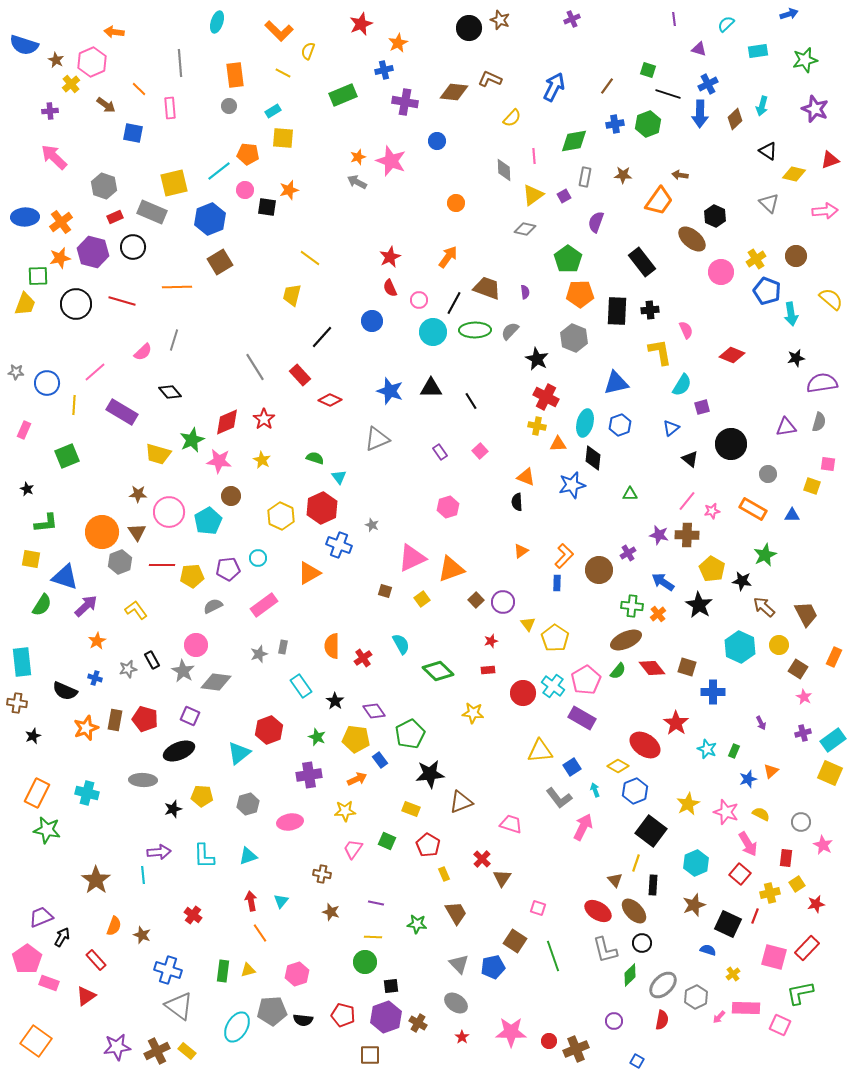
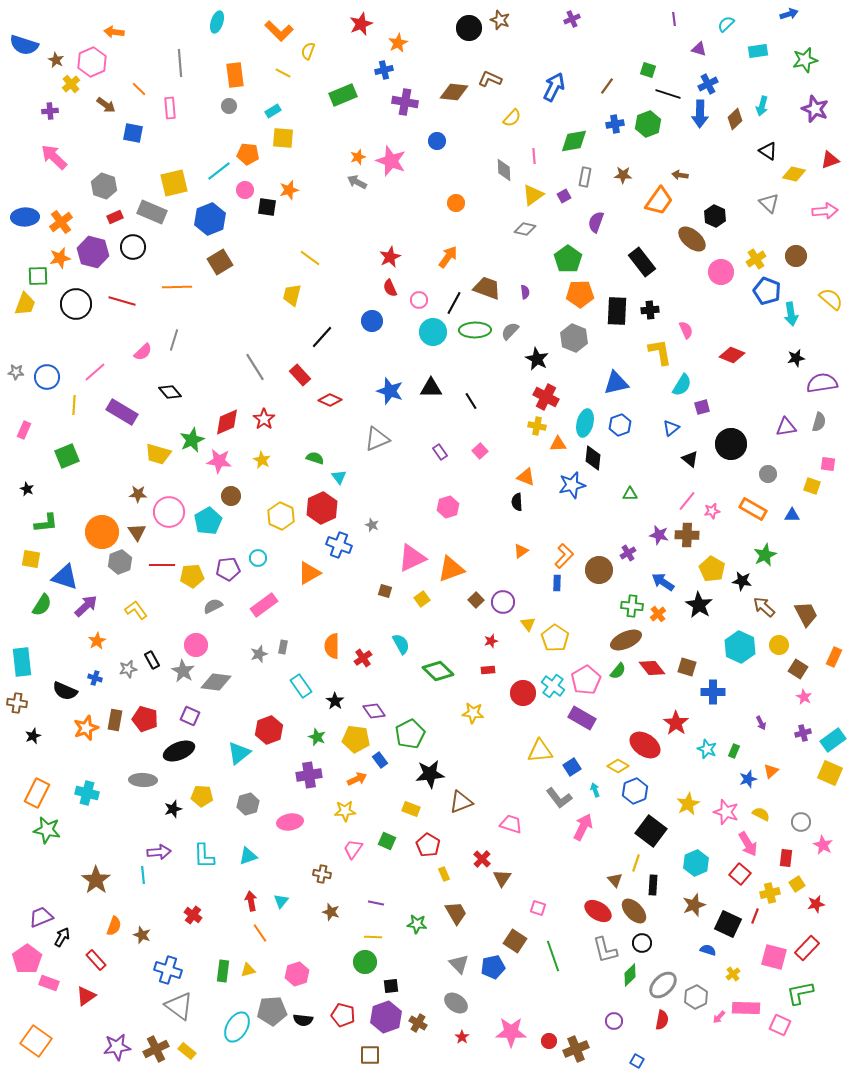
blue circle at (47, 383): moved 6 px up
brown cross at (157, 1051): moved 1 px left, 2 px up
